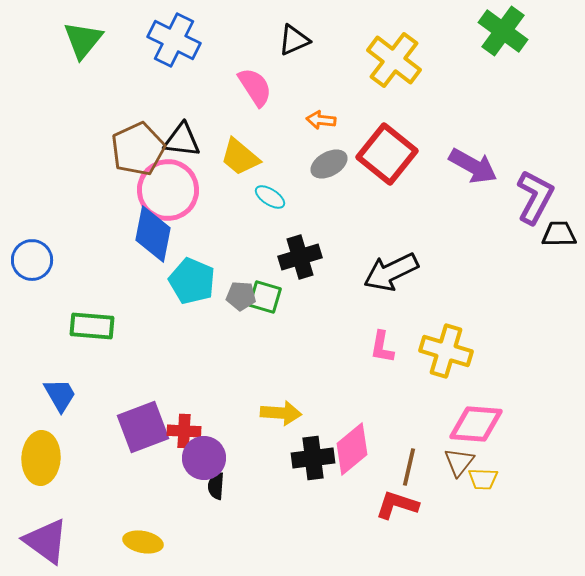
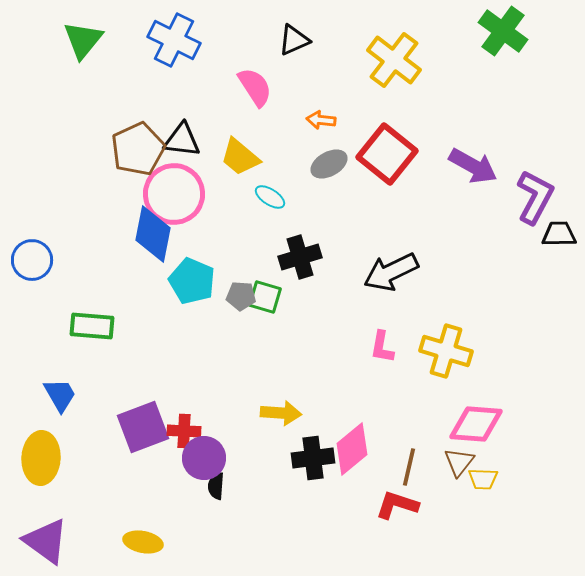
pink circle at (168, 190): moved 6 px right, 4 px down
